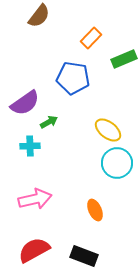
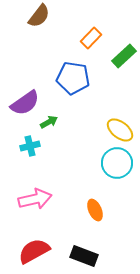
green rectangle: moved 3 px up; rotated 20 degrees counterclockwise
yellow ellipse: moved 12 px right
cyan cross: rotated 12 degrees counterclockwise
red semicircle: moved 1 px down
